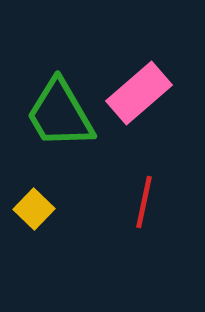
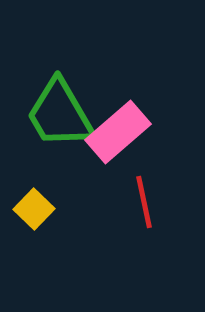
pink rectangle: moved 21 px left, 39 px down
red line: rotated 24 degrees counterclockwise
